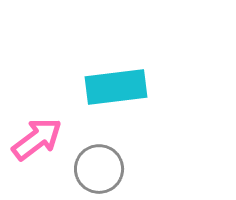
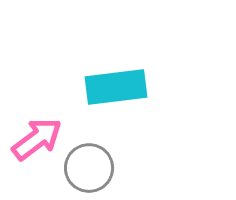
gray circle: moved 10 px left, 1 px up
